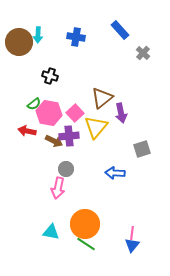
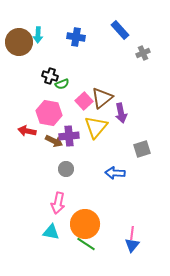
gray cross: rotated 24 degrees clockwise
green semicircle: moved 28 px right, 20 px up; rotated 16 degrees clockwise
pink square: moved 9 px right, 12 px up
pink arrow: moved 15 px down
